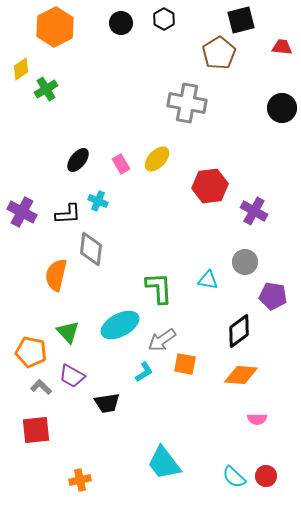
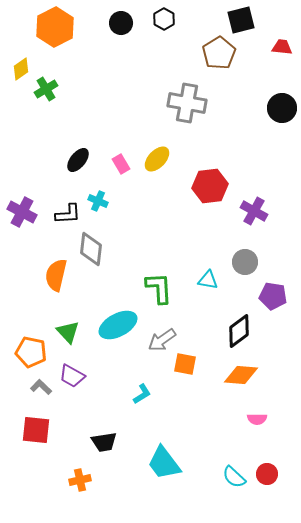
cyan ellipse at (120, 325): moved 2 px left
cyan L-shape at (144, 372): moved 2 px left, 22 px down
black trapezoid at (107, 403): moved 3 px left, 39 px down
red square at (36, 430): rotated 12 degrees clockwise
red circle at (266, 476): moved 1 px right, 2 px up
